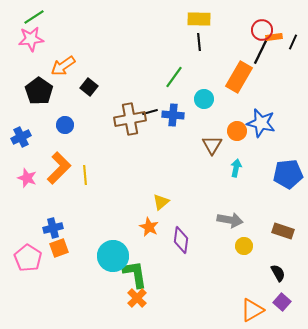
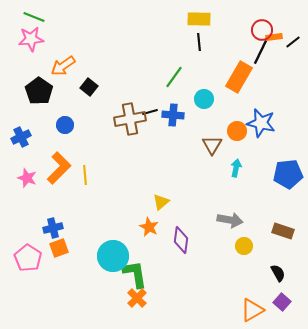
green line at (34, 17): rotated 55 degrees clockwise
black line at (293, 42): rotated 28 degrees clockwise
